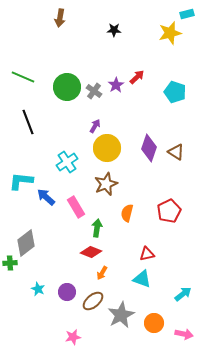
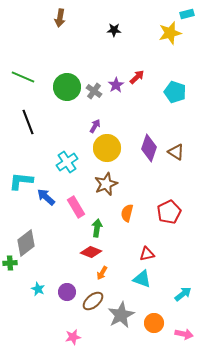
red pentagon: moved 1 px down
